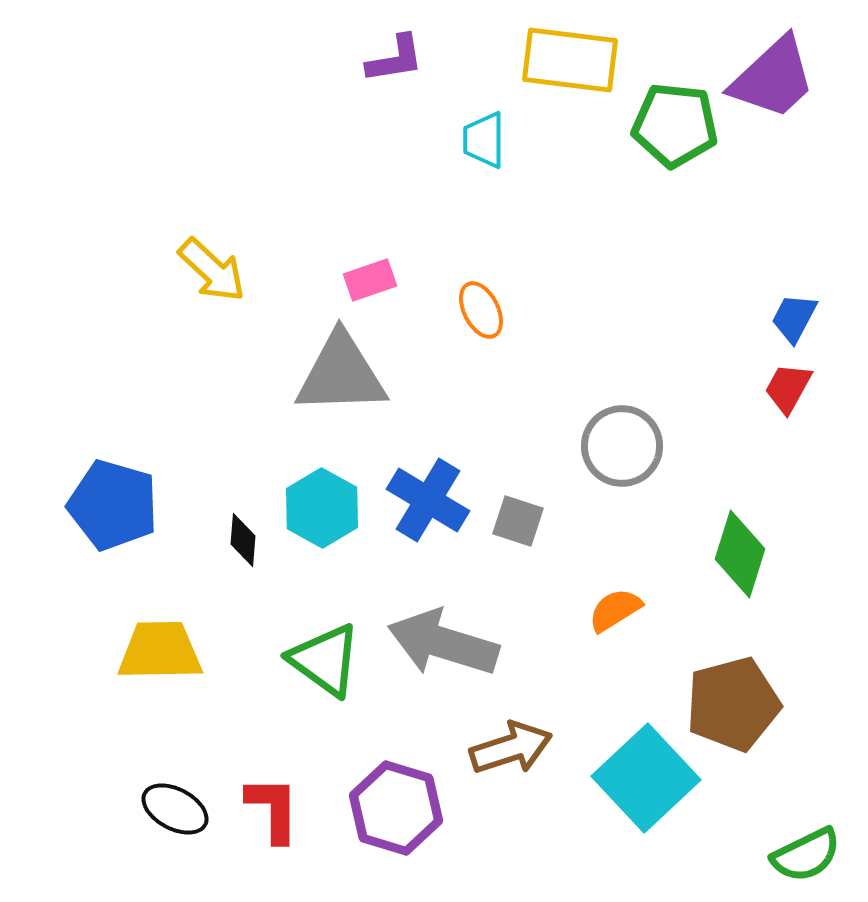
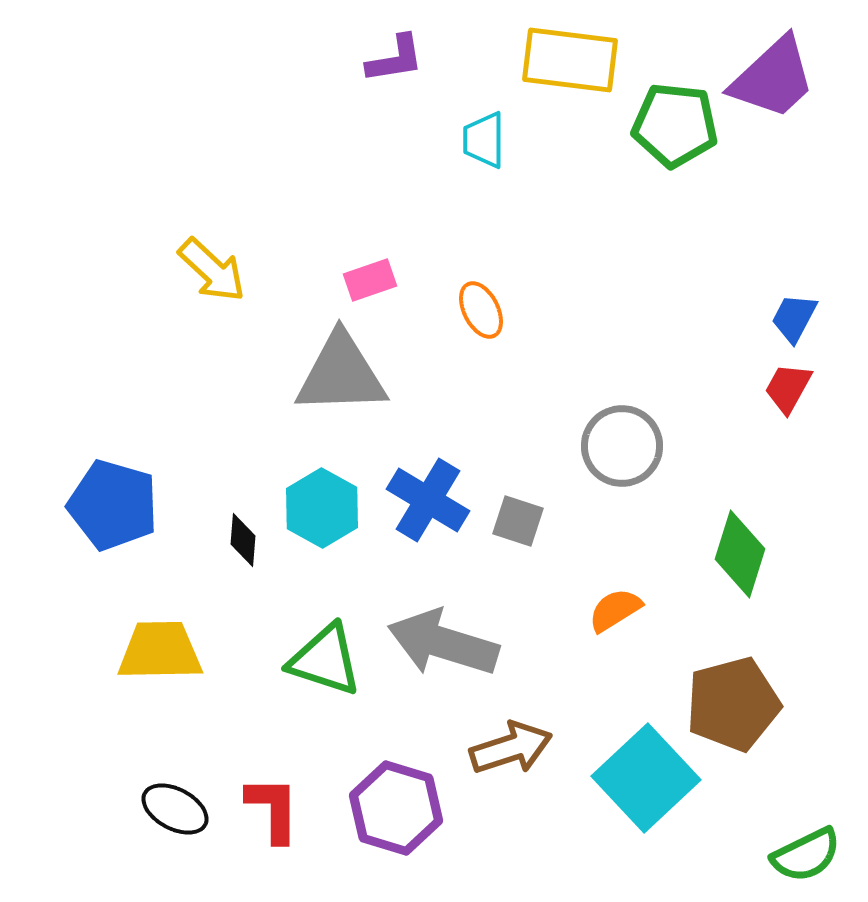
green triangle: rotated 18 degrees counterclockwise
